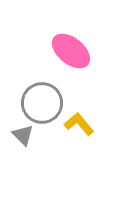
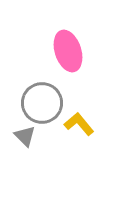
pink ellipse: moved 3 px left; rotated 33 degrees clockwise
gray triangle: moved 2 px right, 1 px down
